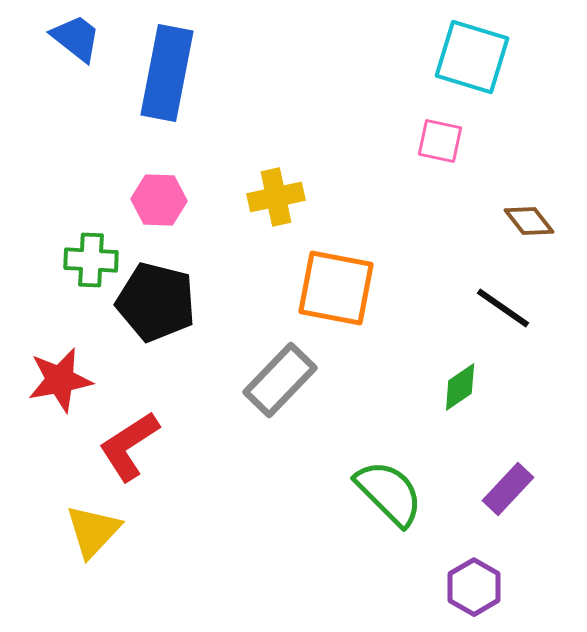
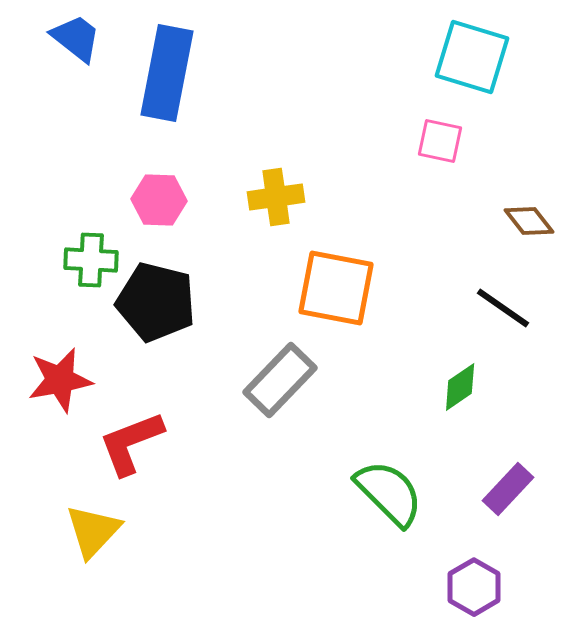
yellow cross: rotated 4 degrees clockwise
red L-shape: moved 2 px right, 3 px up; rotated 12 degrees clockwise
